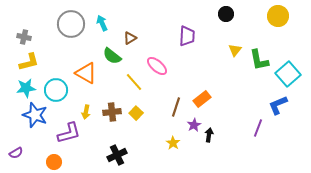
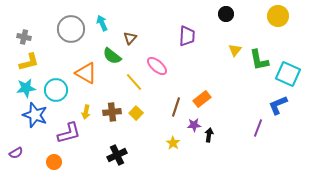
gray circle: moved 5 px down
brown triangle: rotated 16 degrees counterclockwise
cyan square: rotated 25 degrees counterclockwise
purple star: rotated 24 degrees clockwise
